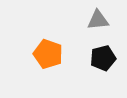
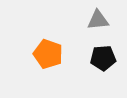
black pentagon: rotated 10 degrees clockwise
